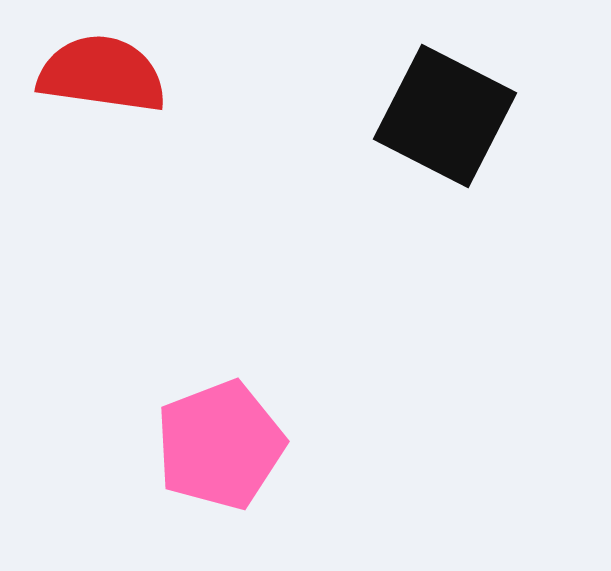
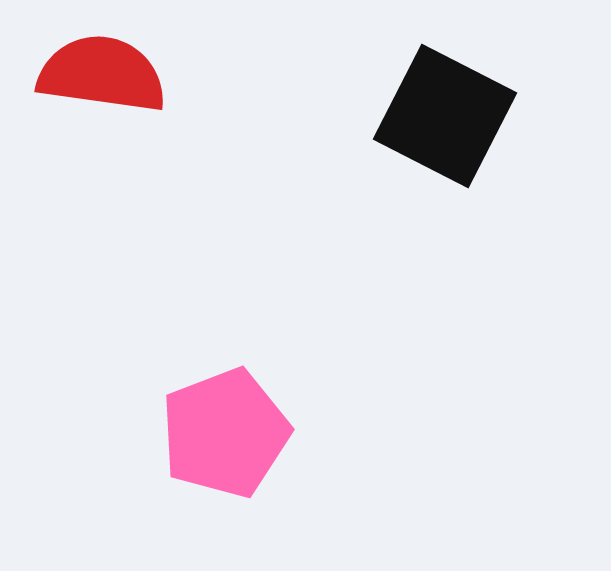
pink pentagon: moved 5 px right, 12 px up
